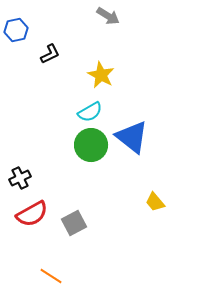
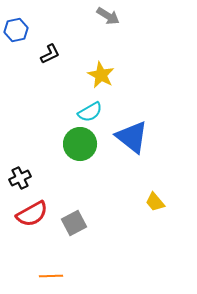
green circle: moved 11 px left, 1 px up
orange line: rotated 35 degrees counterclockwise
